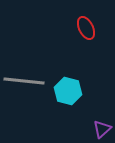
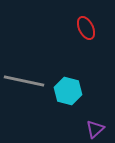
gray line: rotated 6 degrees clockwise
purple triangle: moved 7 px left
